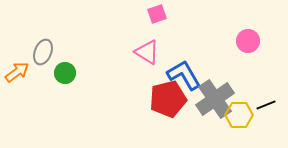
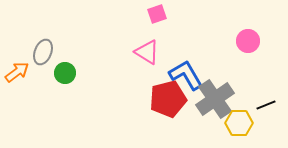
blue L-shape: moved 2 px right
yellow hexagon: moved 8 px down
